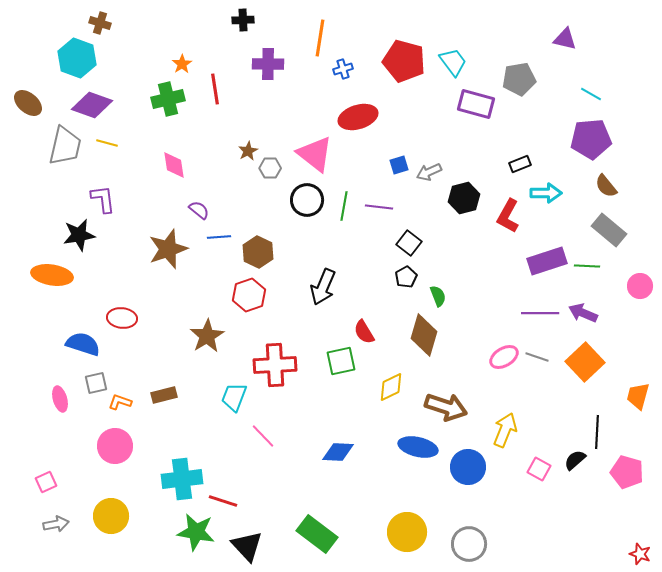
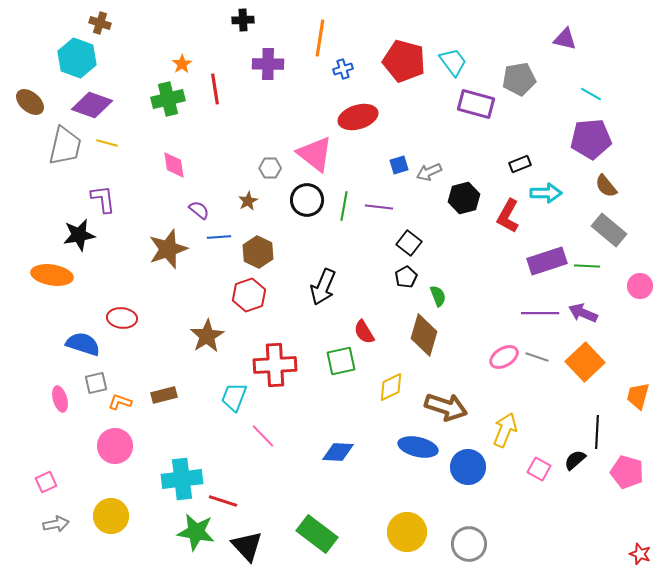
brown ellipse at (28, 103): moved 2 px right, 1 px up
brown star at (248, 151): moved 50 px down
